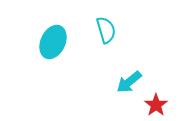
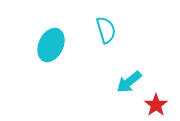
cyan ellipse: moved 2 px left, 3 px down
